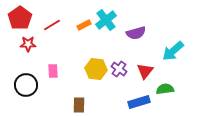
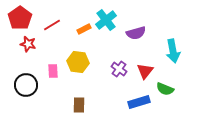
orange rectangle: moved 4 px down
red star: rotated 14 degrees clockwise
cyan arrow: rotated 60 degrees counterclockwise
yellow hexagon: moved 18 px left, 7 px up
green semicircle: rotated 150 degrees counterclockwise
